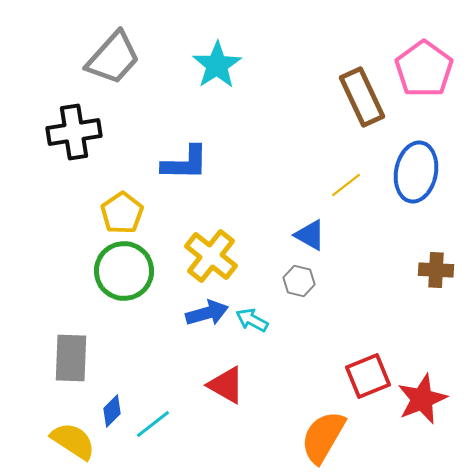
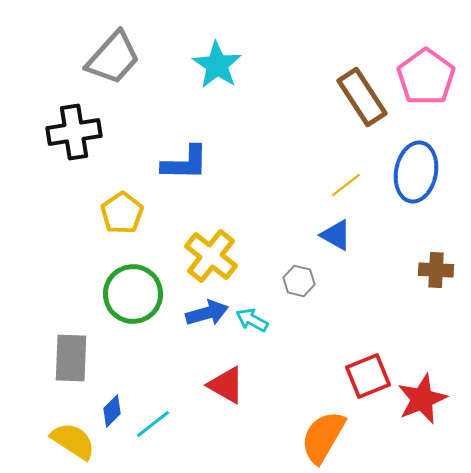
cyan star: rotated 6 degrees counterclockwise
pink pentagon: moved 2 px right, 8 px down
brown rectangle: rotated 8 degrees counterclockwise
blue triangle: moved 26 px right
green circle: moved 9 px right, 23 px down
